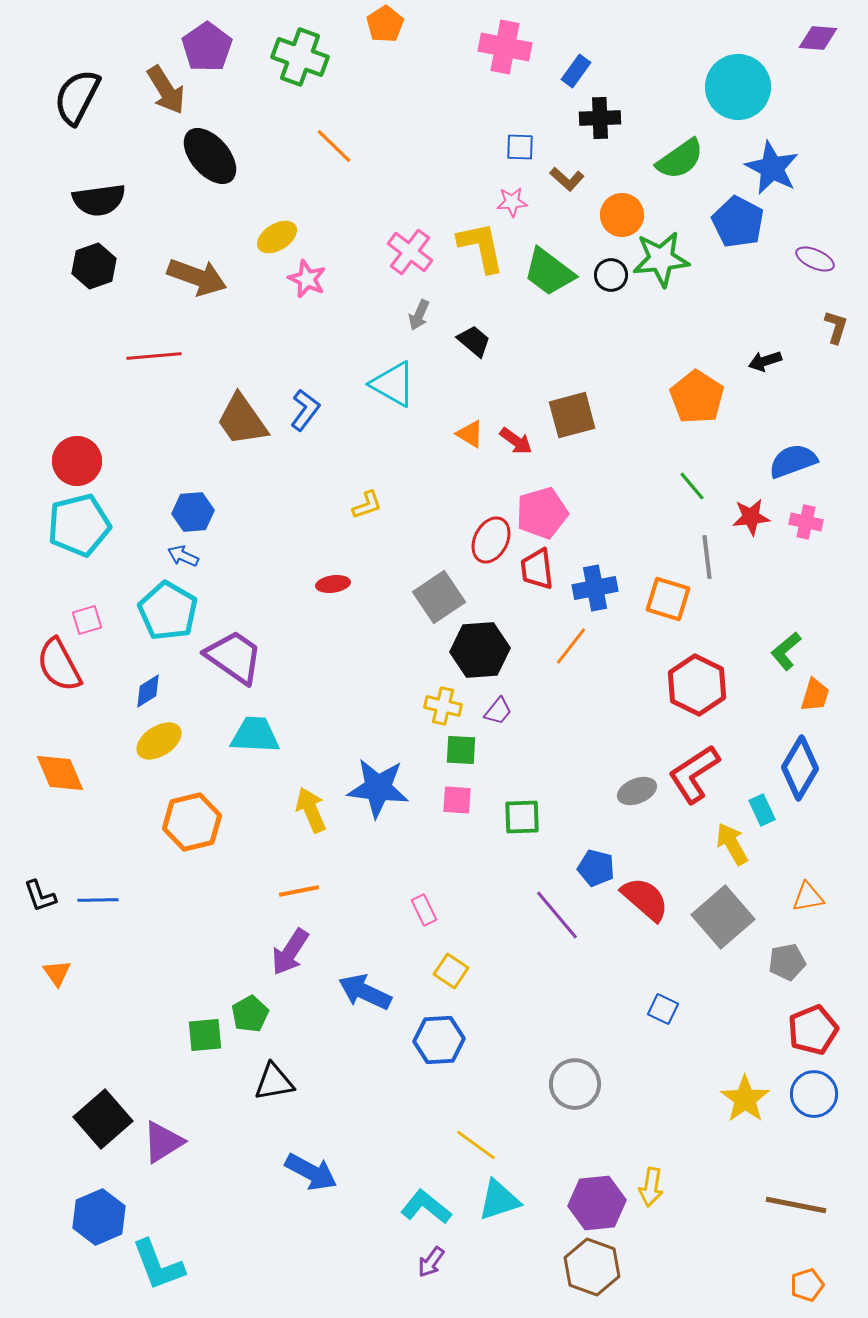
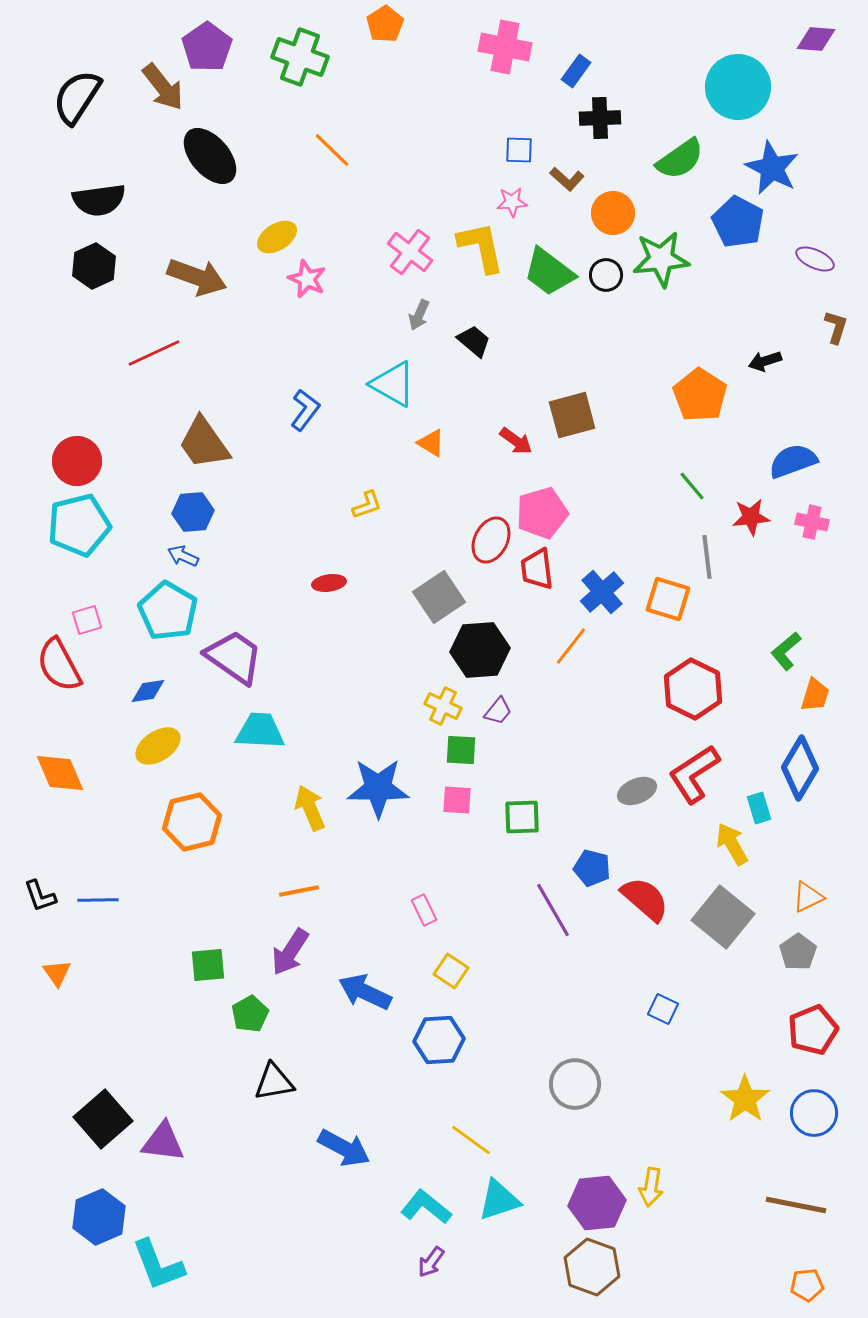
purple diamond at (818, 38): moved 2 px left, 1 px down
brown arrow at (166, 90): moved 3 px left, 3 px up; rotated 6 degrees counterclockwise
black semicircle at (77, 97): rotated 6 degrees clockwise
orange line at (334, 146): moved 2 px left, 4 px down
blue square at (520, 147): moved 1 px left, 3 px down
orange circle at (622, 215): moved 9 px left, 2 px up
black hexagon at (94, 266): rotated 6 degrees counterclockwise
black circle at (611, 275): moved 5 px left
red line at (154, 356): moved 3 px up; rotated 20 degrees counterclockwise
orange pentagon at (697, 397): moved 3 px right, 2 px up
brown trapezoid at (242, 420): moved 38 px left, 23 px down
orange triangle at (470, 434): moved 39 px left, 9 px down
pink cross at (806, 522): moved 6 px right
red ellipse at (333, 584): moved 4 px left, 1 px up
blue cross at (595, 588): moved 7 px right, 4 px down; rotated 30 degrees counterclockwise
red hexagon at (697, 685): moved 4 px left, 4 px down
blue diamond at (148, 691): rotated 24 degrees clockwise
yellow cross at (443, 706): rotated 12 degrees clockwise
cyan trapezoid at (255, 735): moved 5 px right, 4 px up
yellow ellipse at (159, 741): moved 1 px left, 5 px down
blue star at (378, 788): rotated 6 degrees counterclockwise
yellow arrow at (311, 810): moved 1 px left, 2 px up
cyan rectangle at (762, 810): moved 3 px left, 2 px up; rotated 8 degrees clockwise
blue pentagon at (596, 868): moved 4 px left
orange triangle at (808, 897): rotated 16 degrees counterclockwise
purple line at (557, 915): moved 4 px left, 5 px up; rotated 10 degrees clockwise
gray square at (723, 917): rotated 10 degrees counterclockwise
gray pentagon at (787, 962): moved 11 px right, 10 px up; rotated 24 degrees counterclockwise
green square at (205, 1035): moved 3 px right, 70 px up
blue circle at (814, 1094): moved 19 px down
purple triangle at (163, 1142): rotated 39 degrees clockwise
yellow line at (476, 1145): moved 5 px left, 5 px up
blue arrow at (311, 1172): moved 33 px right, 24 px up
orange pentagon at (807, 1285): rotated 12 degrees clockwise
